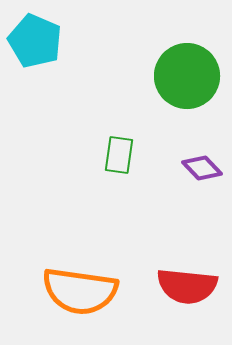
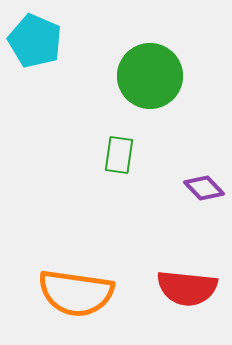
green circle: moved 37 px left
purple diamond: moved 2 px right, 20 px down
red semicircle: moved 2 px down
orange semicircle: moved 4 px left, 2 px down
